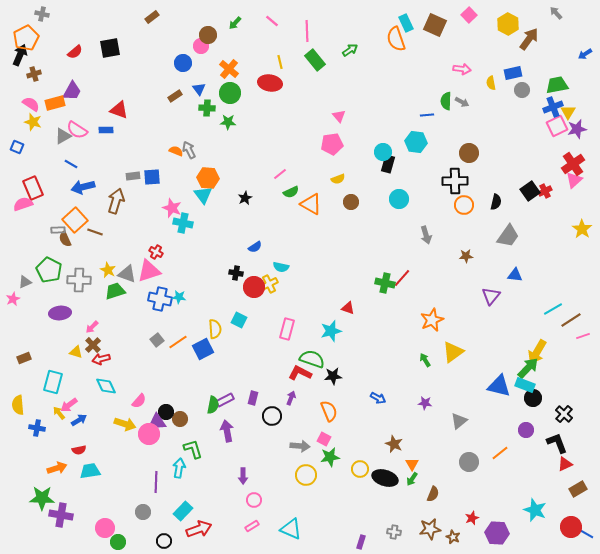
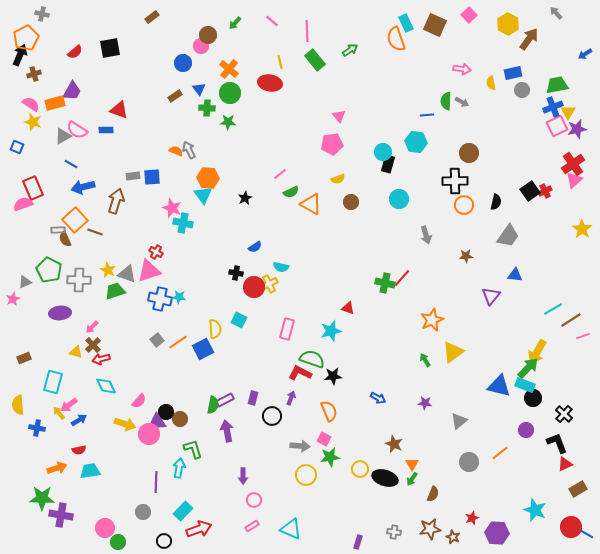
purple rectangle at (361, 542): moved 3 px left
